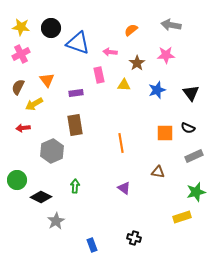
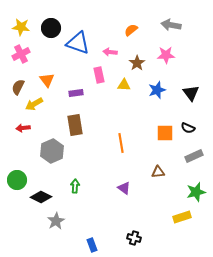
brown triangle: rotated 16 degrees counterclockwise
